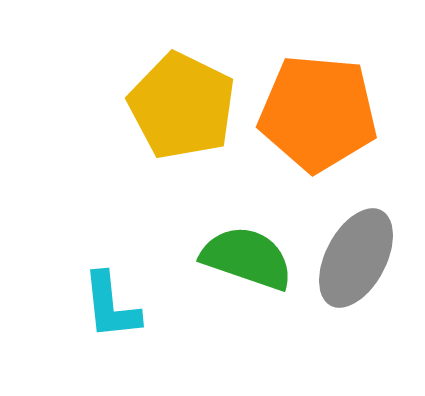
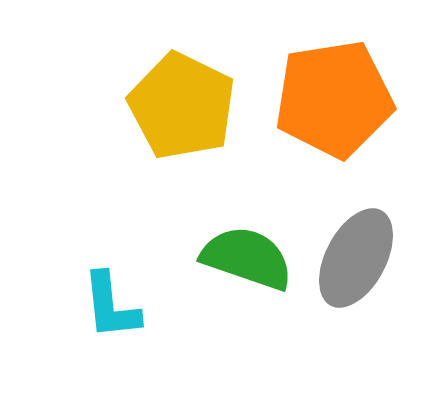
orange pentagon: moved 16 px right, 14 px up; rotated 14 degrees counterclockwise
